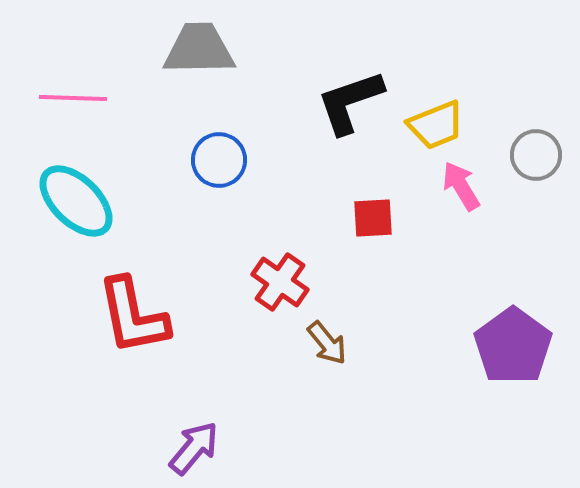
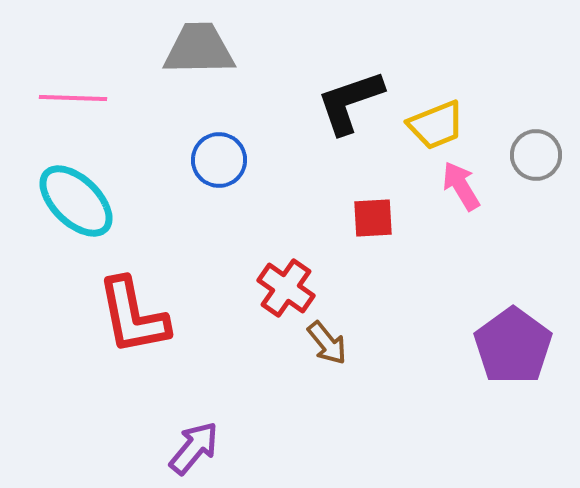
red cross: moved 6 px right, 6 px down
